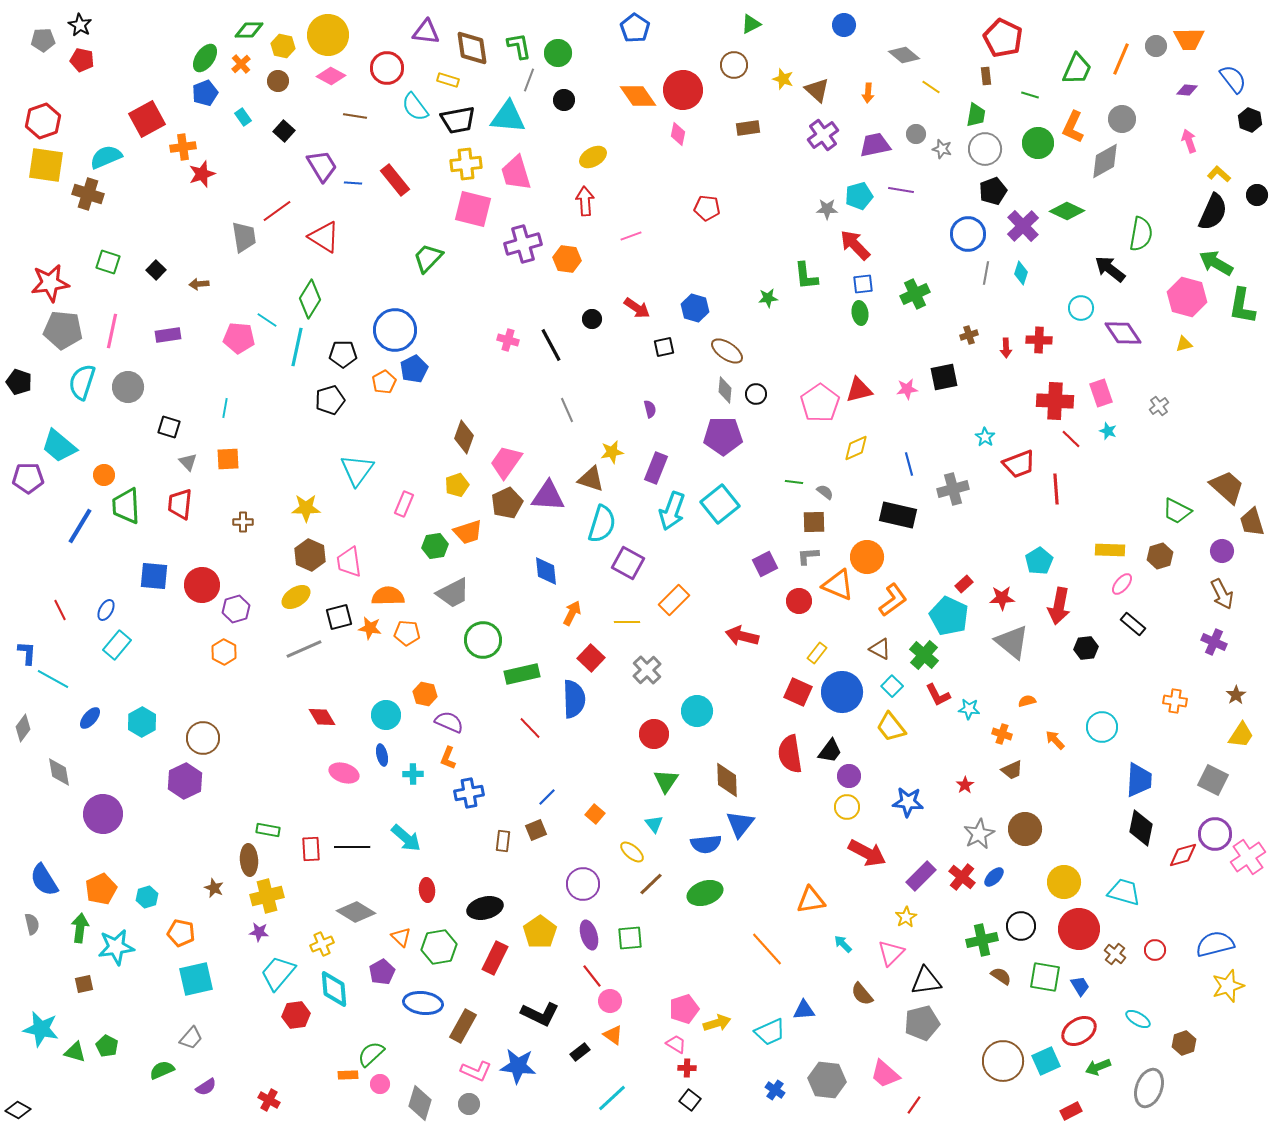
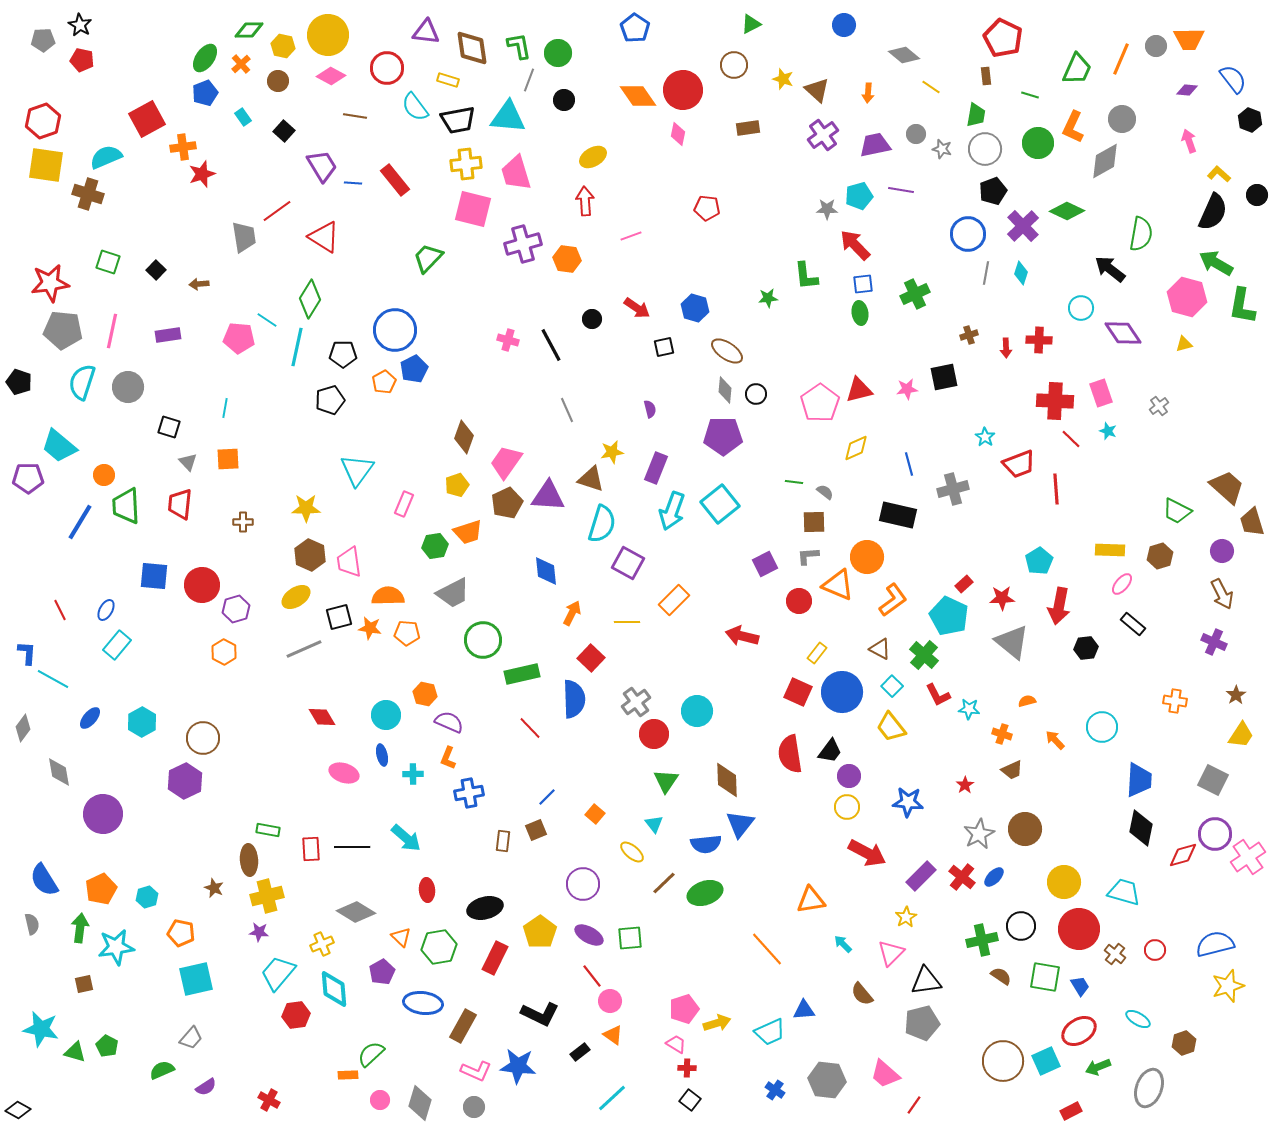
blue line at (80, 526): moved 4 px up
gray cross at (647, 670): moved 11 px left, 32 px down; rotated 8 degrees clockwise
brown line at (651, 884): moved 13 px right, 1 px up
purple ellipse at (589, 935): rotated 44 degrees counterclockwise
pink circle at (380, 1084): moved 16 px down
gray circle at (469, 1104): moved 5 px right, 3 px down
